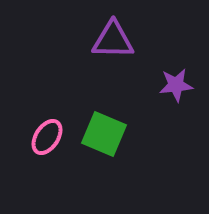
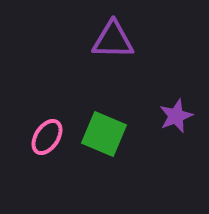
purple star: moved 31 px down; rotated 16 degrees counterclockwise
